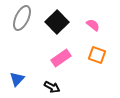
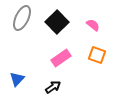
black arrow: moved 1 px right; rotated 63 degrees counterclockwise
